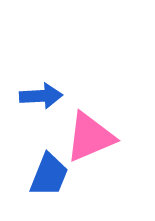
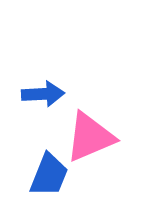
blue arrow: moved 2 px right, 2 px up
